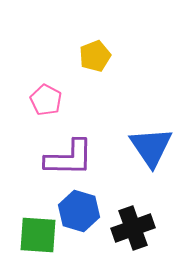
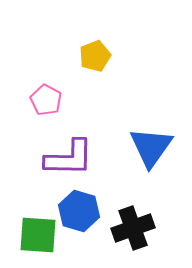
blue triangle: rotated 9 degrees clockwise
